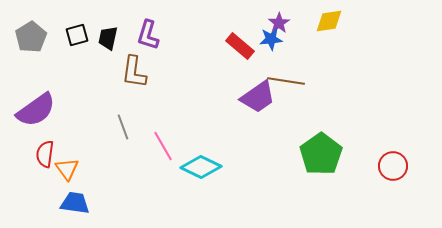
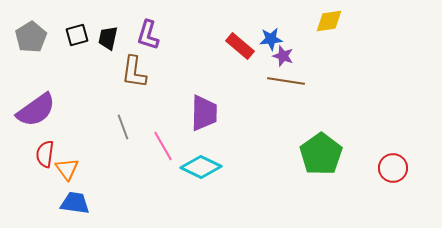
purple star: moved 4 px right, 33 px down; rotated 20 degrees counterclockwise
purple trapezoid: moved 54 px left, 16 px down; rotated 54 degrees counterclockwise
red circle: moved 2 px down
